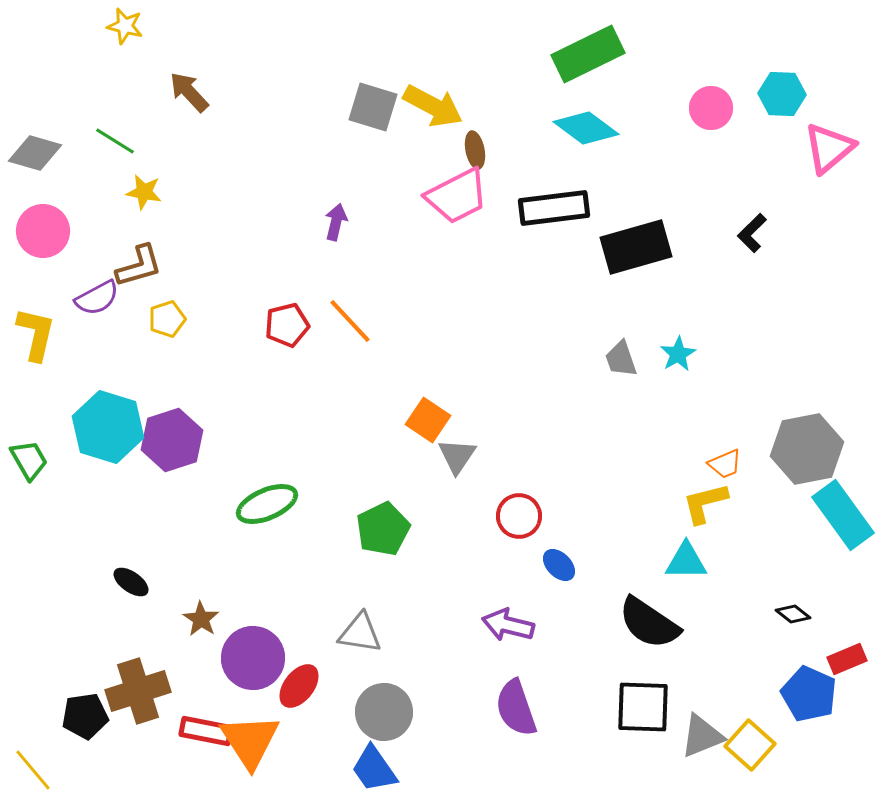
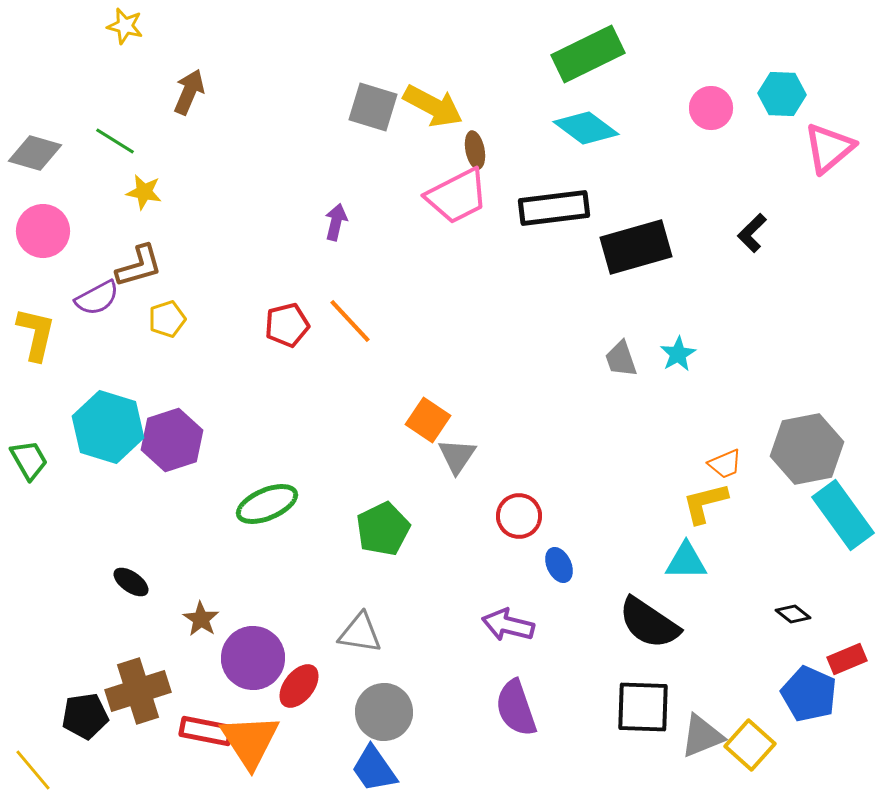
brown arrow at (189, 92): rotated 66 degrees clockwise
blue ellipse at (559, 565): rotated 20 degrees clockwise
